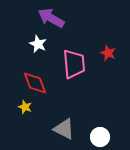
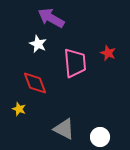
pink trapezoid: moved 1 px right, 1 px up
yellow star: moved 6 px left, 2 px down
